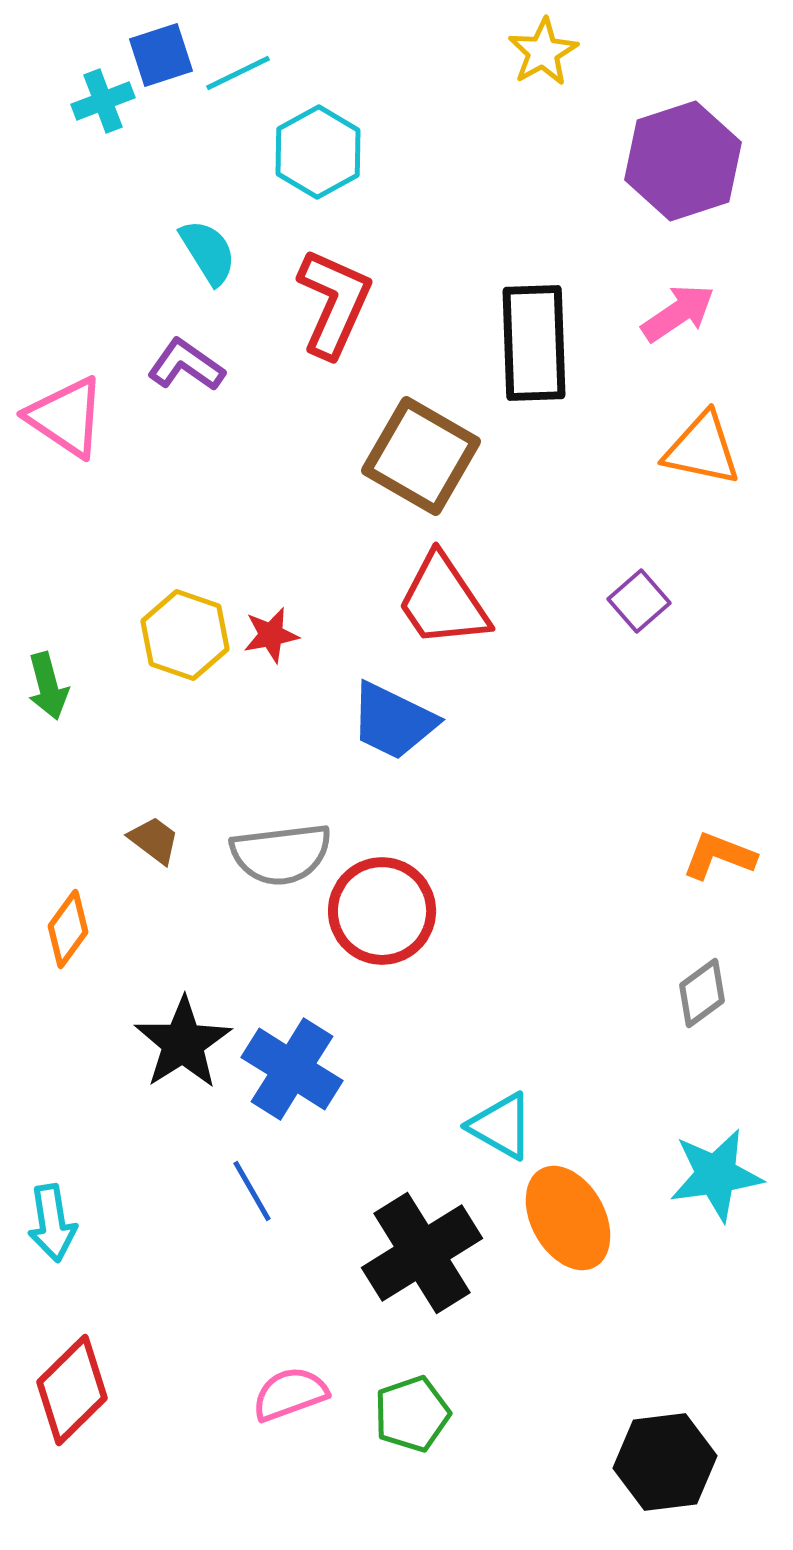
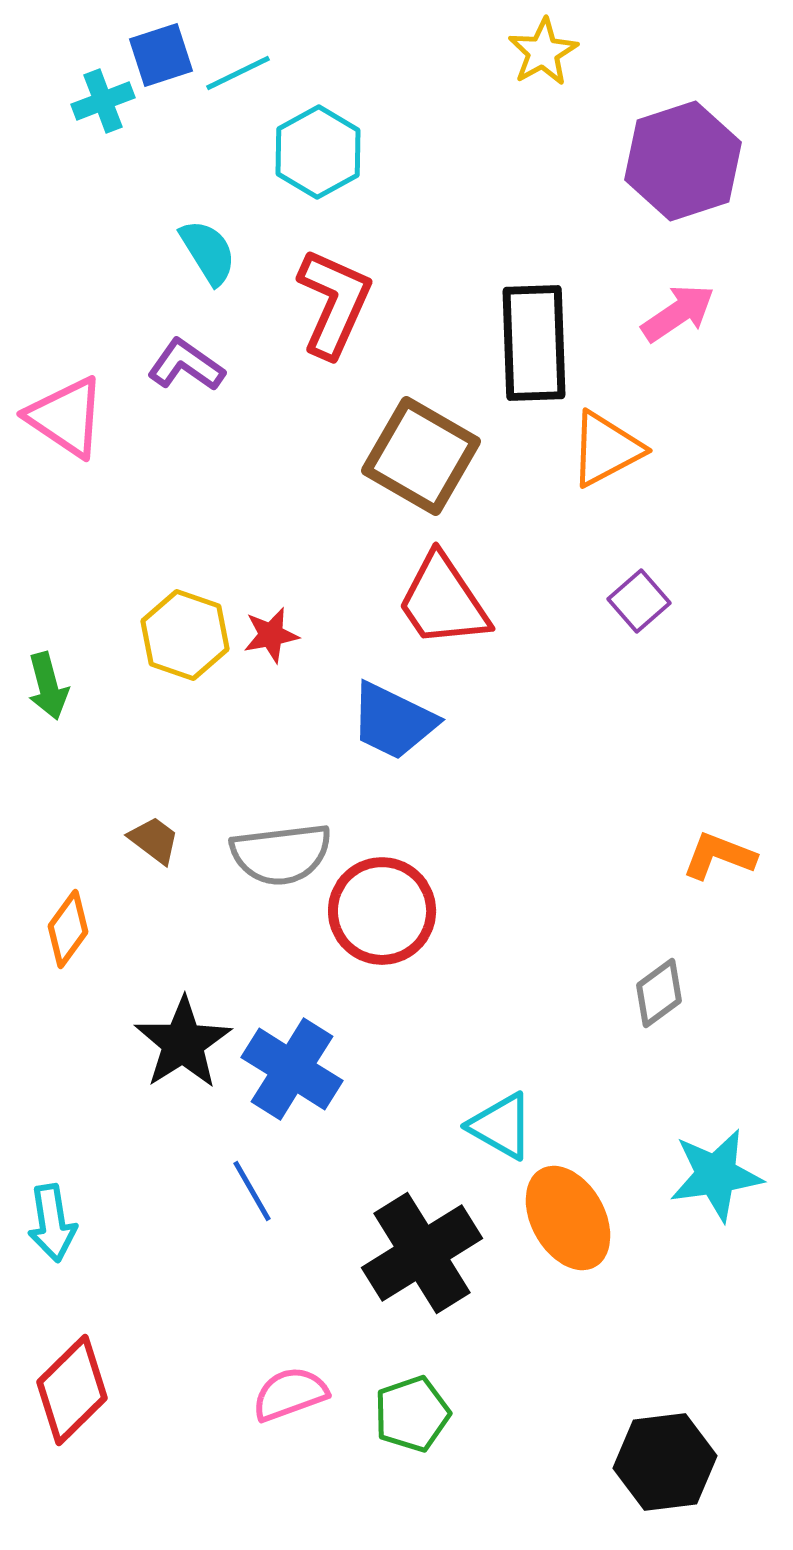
orange triangle: moved 96 px left; rotated 40 degrees counterclockwise
gray diamond: moved 43 px left
